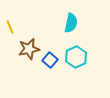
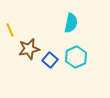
yellow line: moved 3 px down
